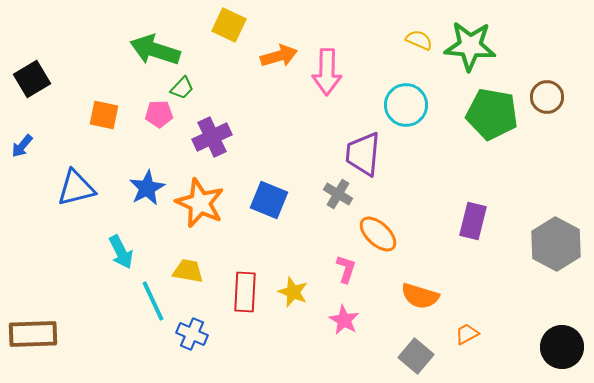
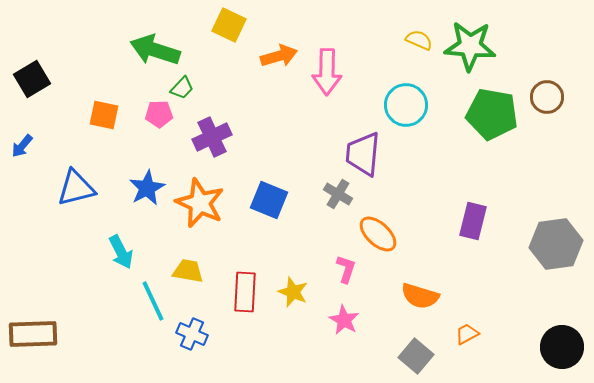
gray hexagon: rotated 24 degrees clockwise
